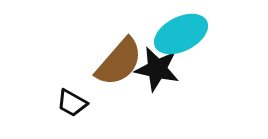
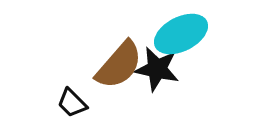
brown semicircle: moved 3 px down
black trapezoid: rotated 16 degrees clockwise
